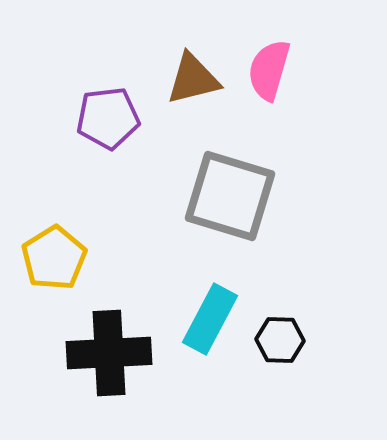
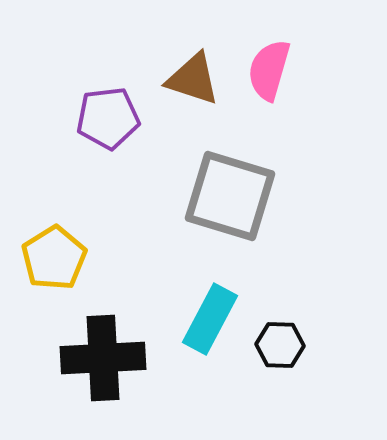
brown triangle: rotated 32 degrees clockwise
black hexagon: moved 5 px down
black cross: moved 6 px left, 5 px down
